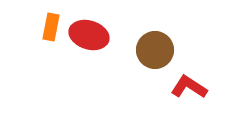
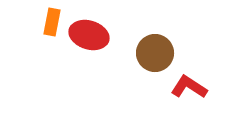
orange rectangle: moved 1 px right, 5 px up
brown circle: moved 3 px down
